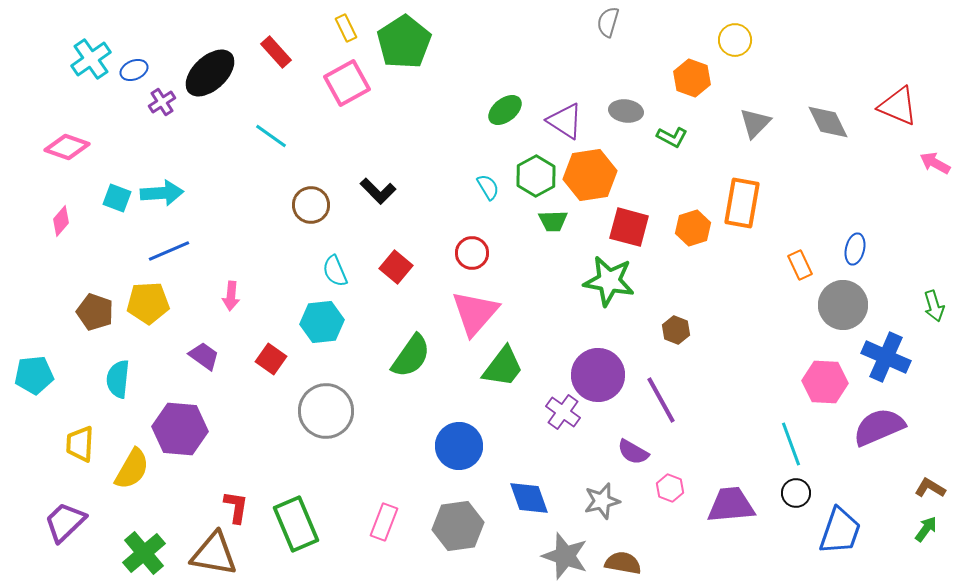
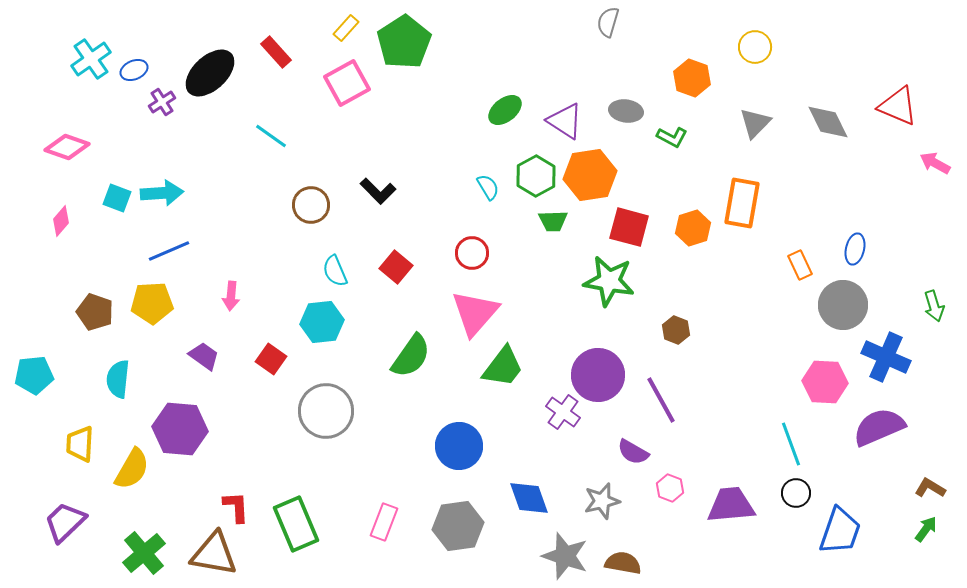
yellow rectangle at (346, 28): rotated 68 degrees clockwise
yellow circle at (735, 40): moved 20 px right, 7 px down
yellow pentagon at (148, 303): moved 4 px right
red L-shape at (236, 507): rotated 12 degrees counterclockwise
